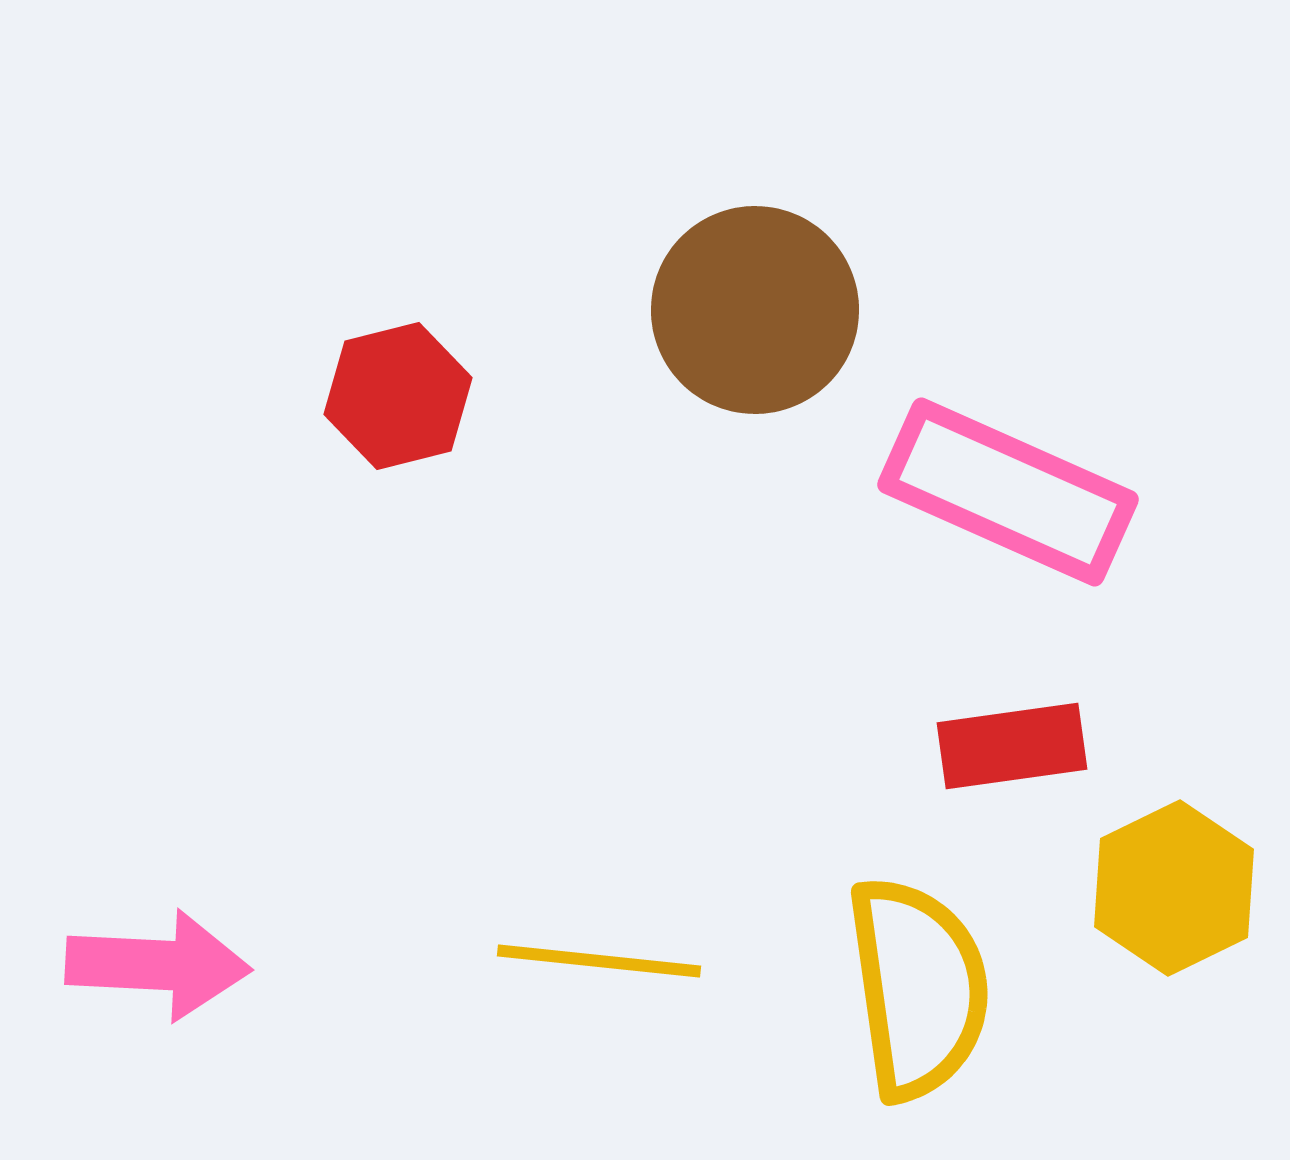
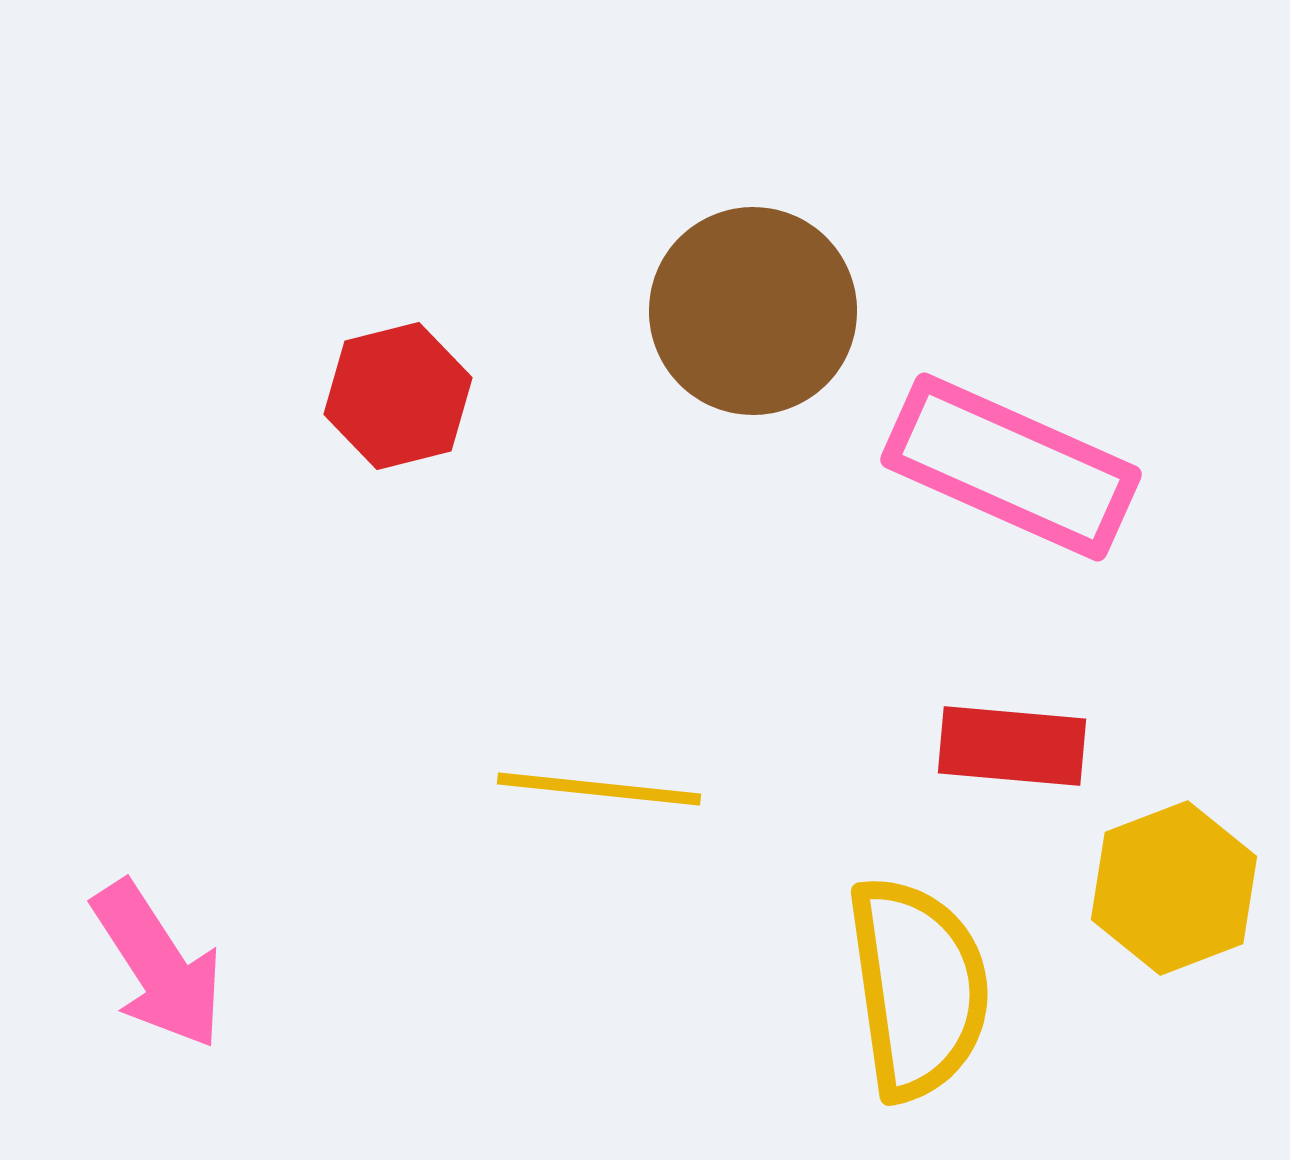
brown circle: moved 2 px left, 1 px down
pink rectangle: moved 3 px right, 25 px up
red rectangle: rotated 13 degrees clockwise
yellow hexagon: rotated 5 degrees clockwise
yellow line: moved 172 px up
pink arrow: rotated 54 degrees clockwise
